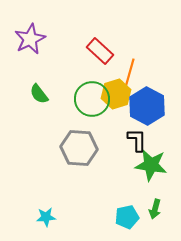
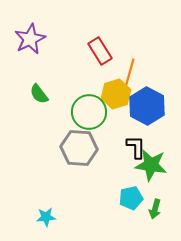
red rectangle: rotated 16 degrees clockwise
green circle: moved 3 px left, 13 px down
black L-shape: moved 1 px left, 7 px down
cyan pentagon: moved 4 px right, 19 px up
